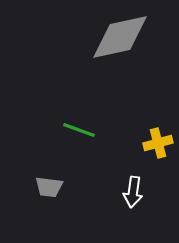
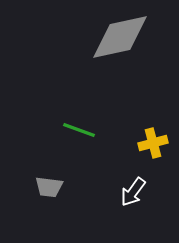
yellow cross: moved 5 px left
white arrow: rotated 28 degrees clockwise
